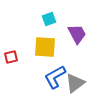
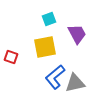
yellow square: rotated 15 degrees counterclockwise
red square: rotated 32 degrees clockwise
blue L-shape: rotated 10 degrees counterclockwise
gray triangle: rotated 25 degrees clockwise
